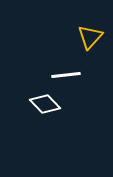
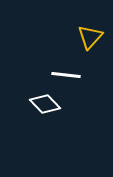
white line: rotated 12 degrees clockwise
